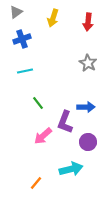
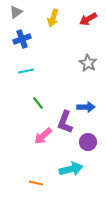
red arrow: moved 3 px up; rotated 54 degrees clockwise
cyan line: moved 1 px right
orange line: rotated 64 degrees clockwise
